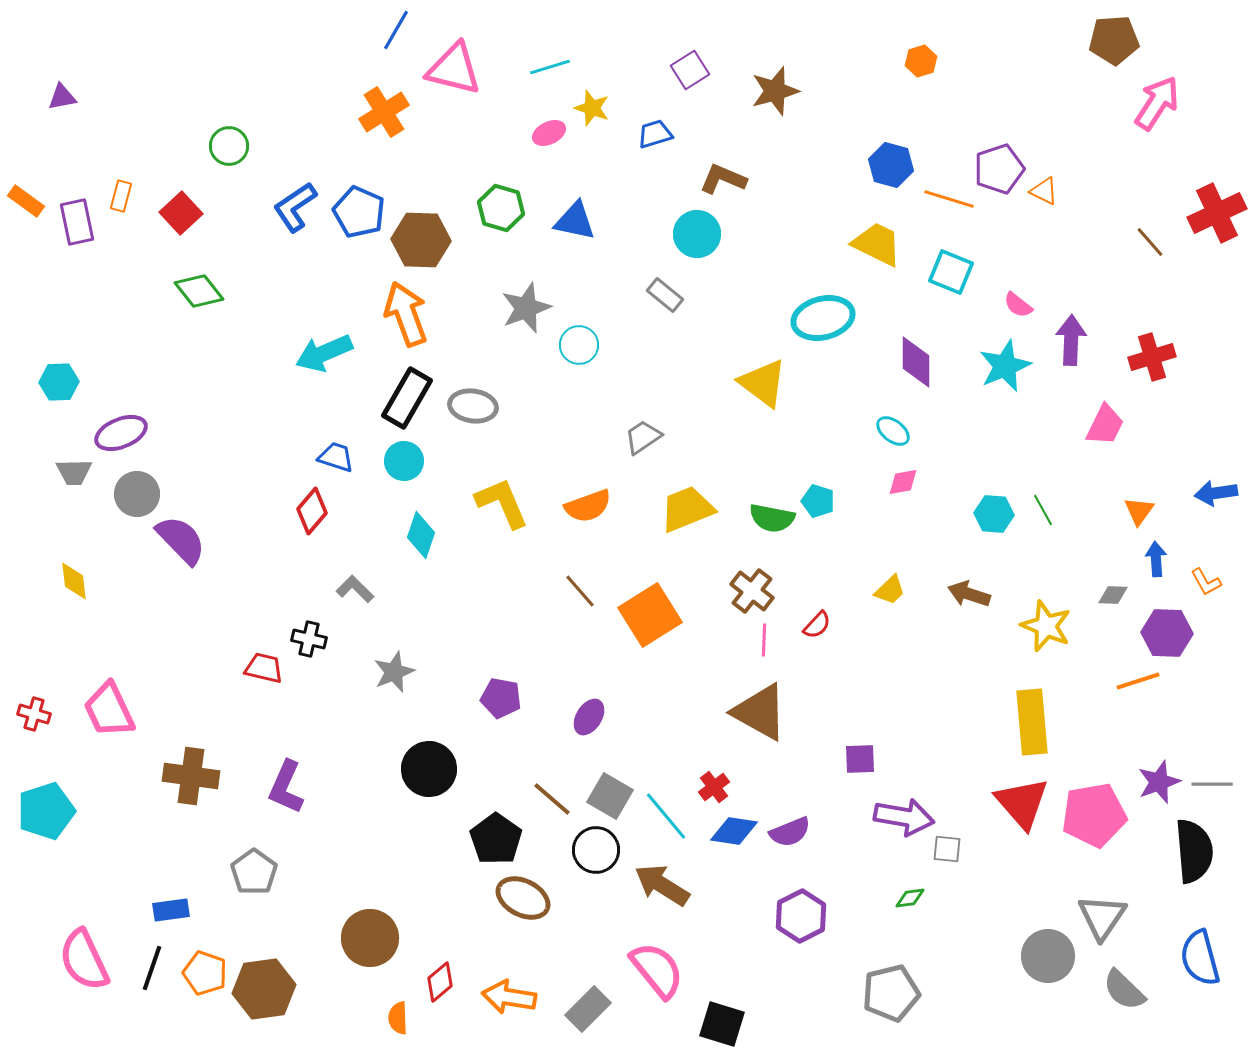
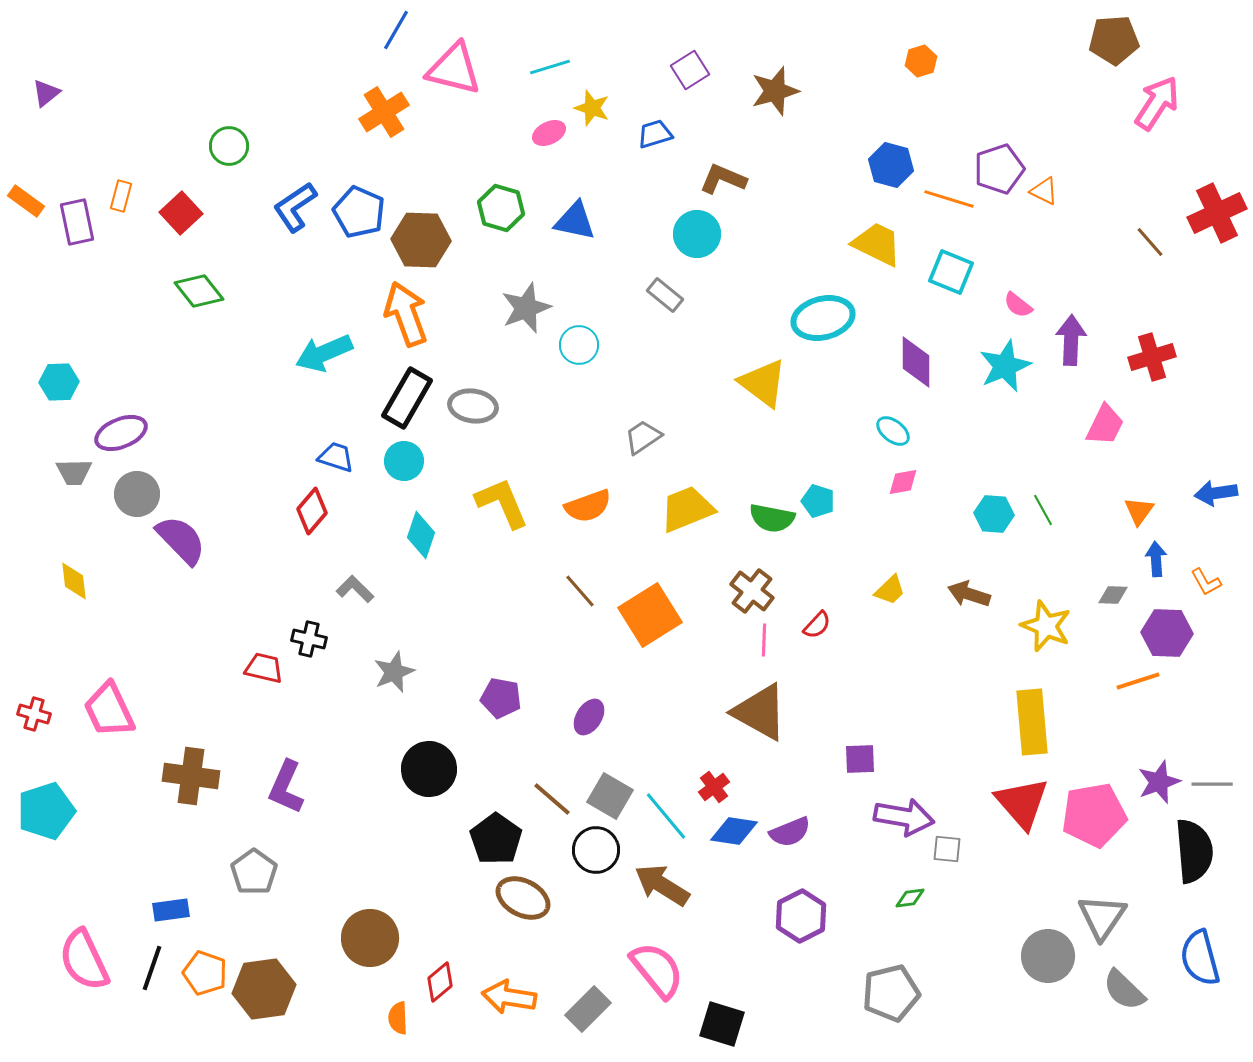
purple triangle at (62, 97): moved 16 px left, 4 px up; rotated 28 degrees counterclockwise
